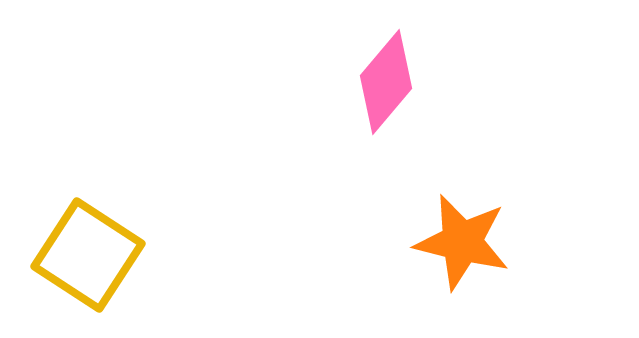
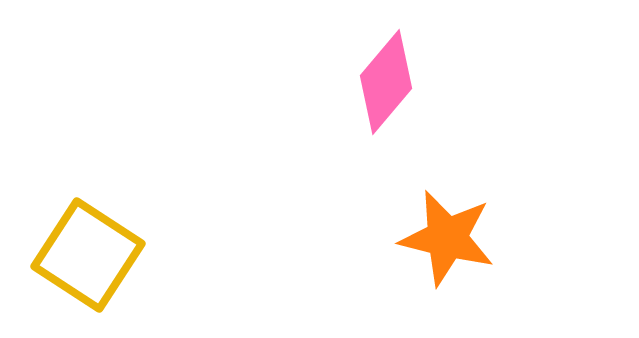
orange star: moved 15 px left, 4 px up
